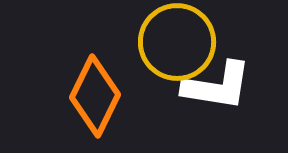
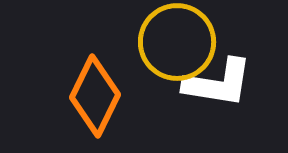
white L-shape: moved 1 px right, 3 px up
